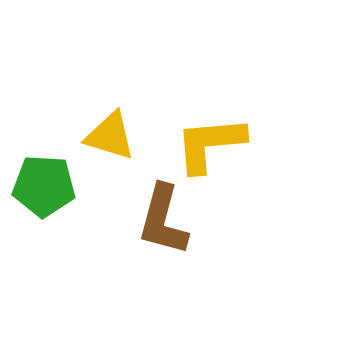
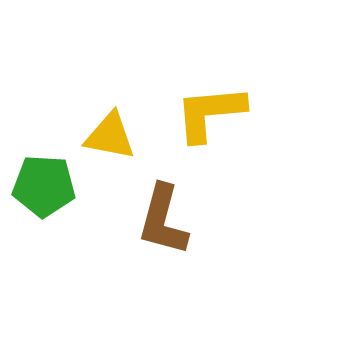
yellow triangle: rotated 6 degrees counterclockwise
yellow L-shape: moved 31 px up
